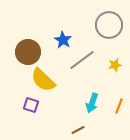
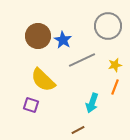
gray circle: moved 1 px left, 1 px down
brown circle: moved 10 px right, 16 px up
gray line: rotated 12 degrees clockwise
orange line: moved 4 px left, 19 px up
